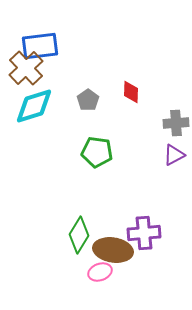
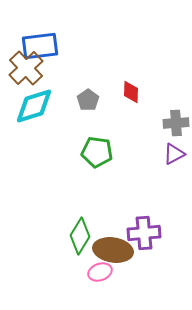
purple triangle: moved 1 px up
green diamond: moved 1 px right, 1 px down
